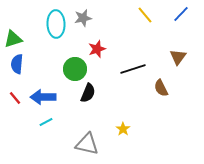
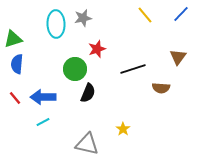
brown semicircle: rotated 60 degrees counterclockwise
cyan line: moved 3 px left
